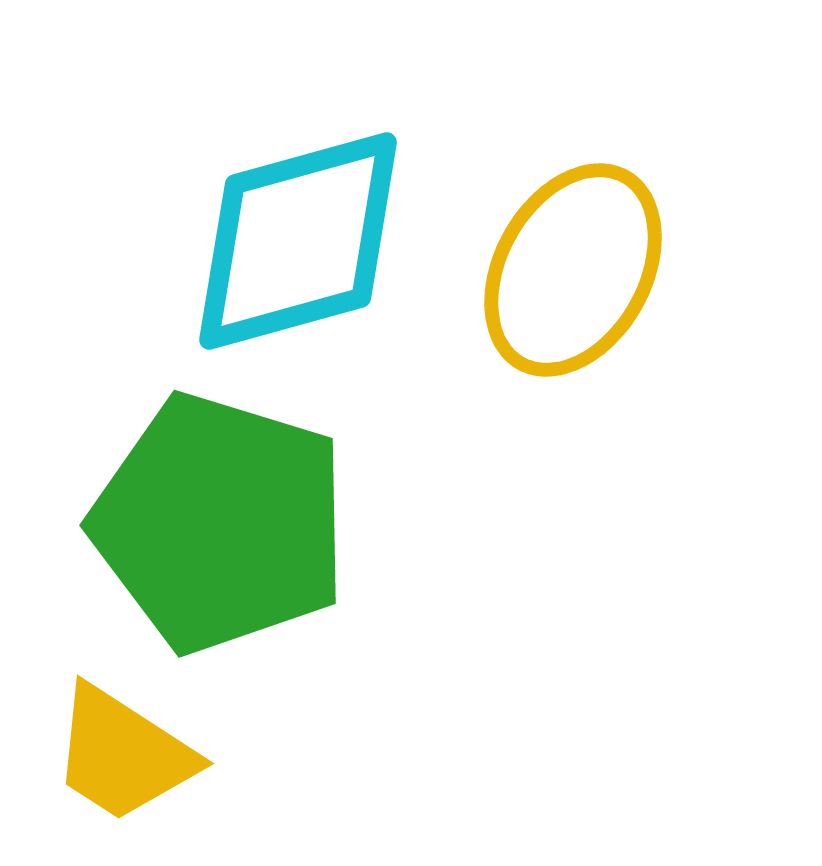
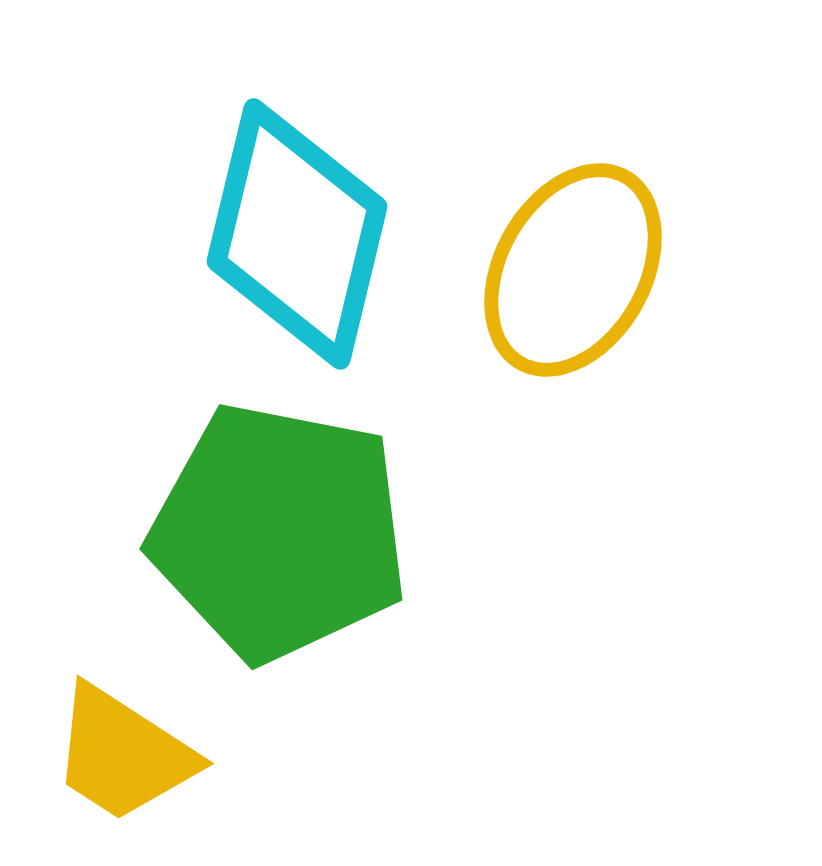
cyan diamond: moved 1 px left, 7 px up; rotated 61 degrees counterclockwise
green pentagon: moved 59 px right, 9 px down; rotated 6 degrees counterclockwise
